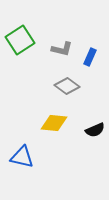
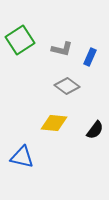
black semicircle: rotated 30 degrees counterclockwise
